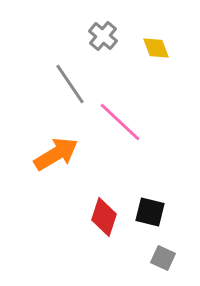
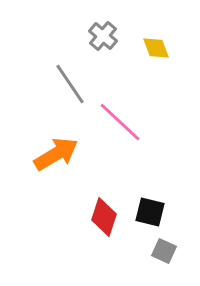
gray square: moved 1 px right, 7 px up
